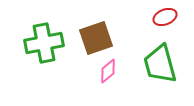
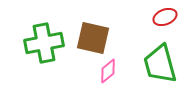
brown square: moved 3 px left; rotated 32 degrees clockwise
